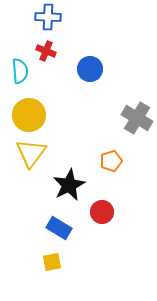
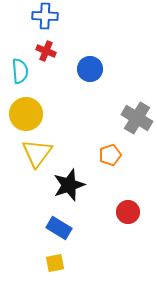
blue cross: moved 3 px left, 1 px up
yellow circle: moved 3 px left, 1 px up
yellow triangle: moved 6 px right
orange pentagon: moved 1 px left, 6 px up
black star: rotated 8 degrees clockwise
red circle: moved 26 px right
yellow square: moved 3 px right, 1 px down
